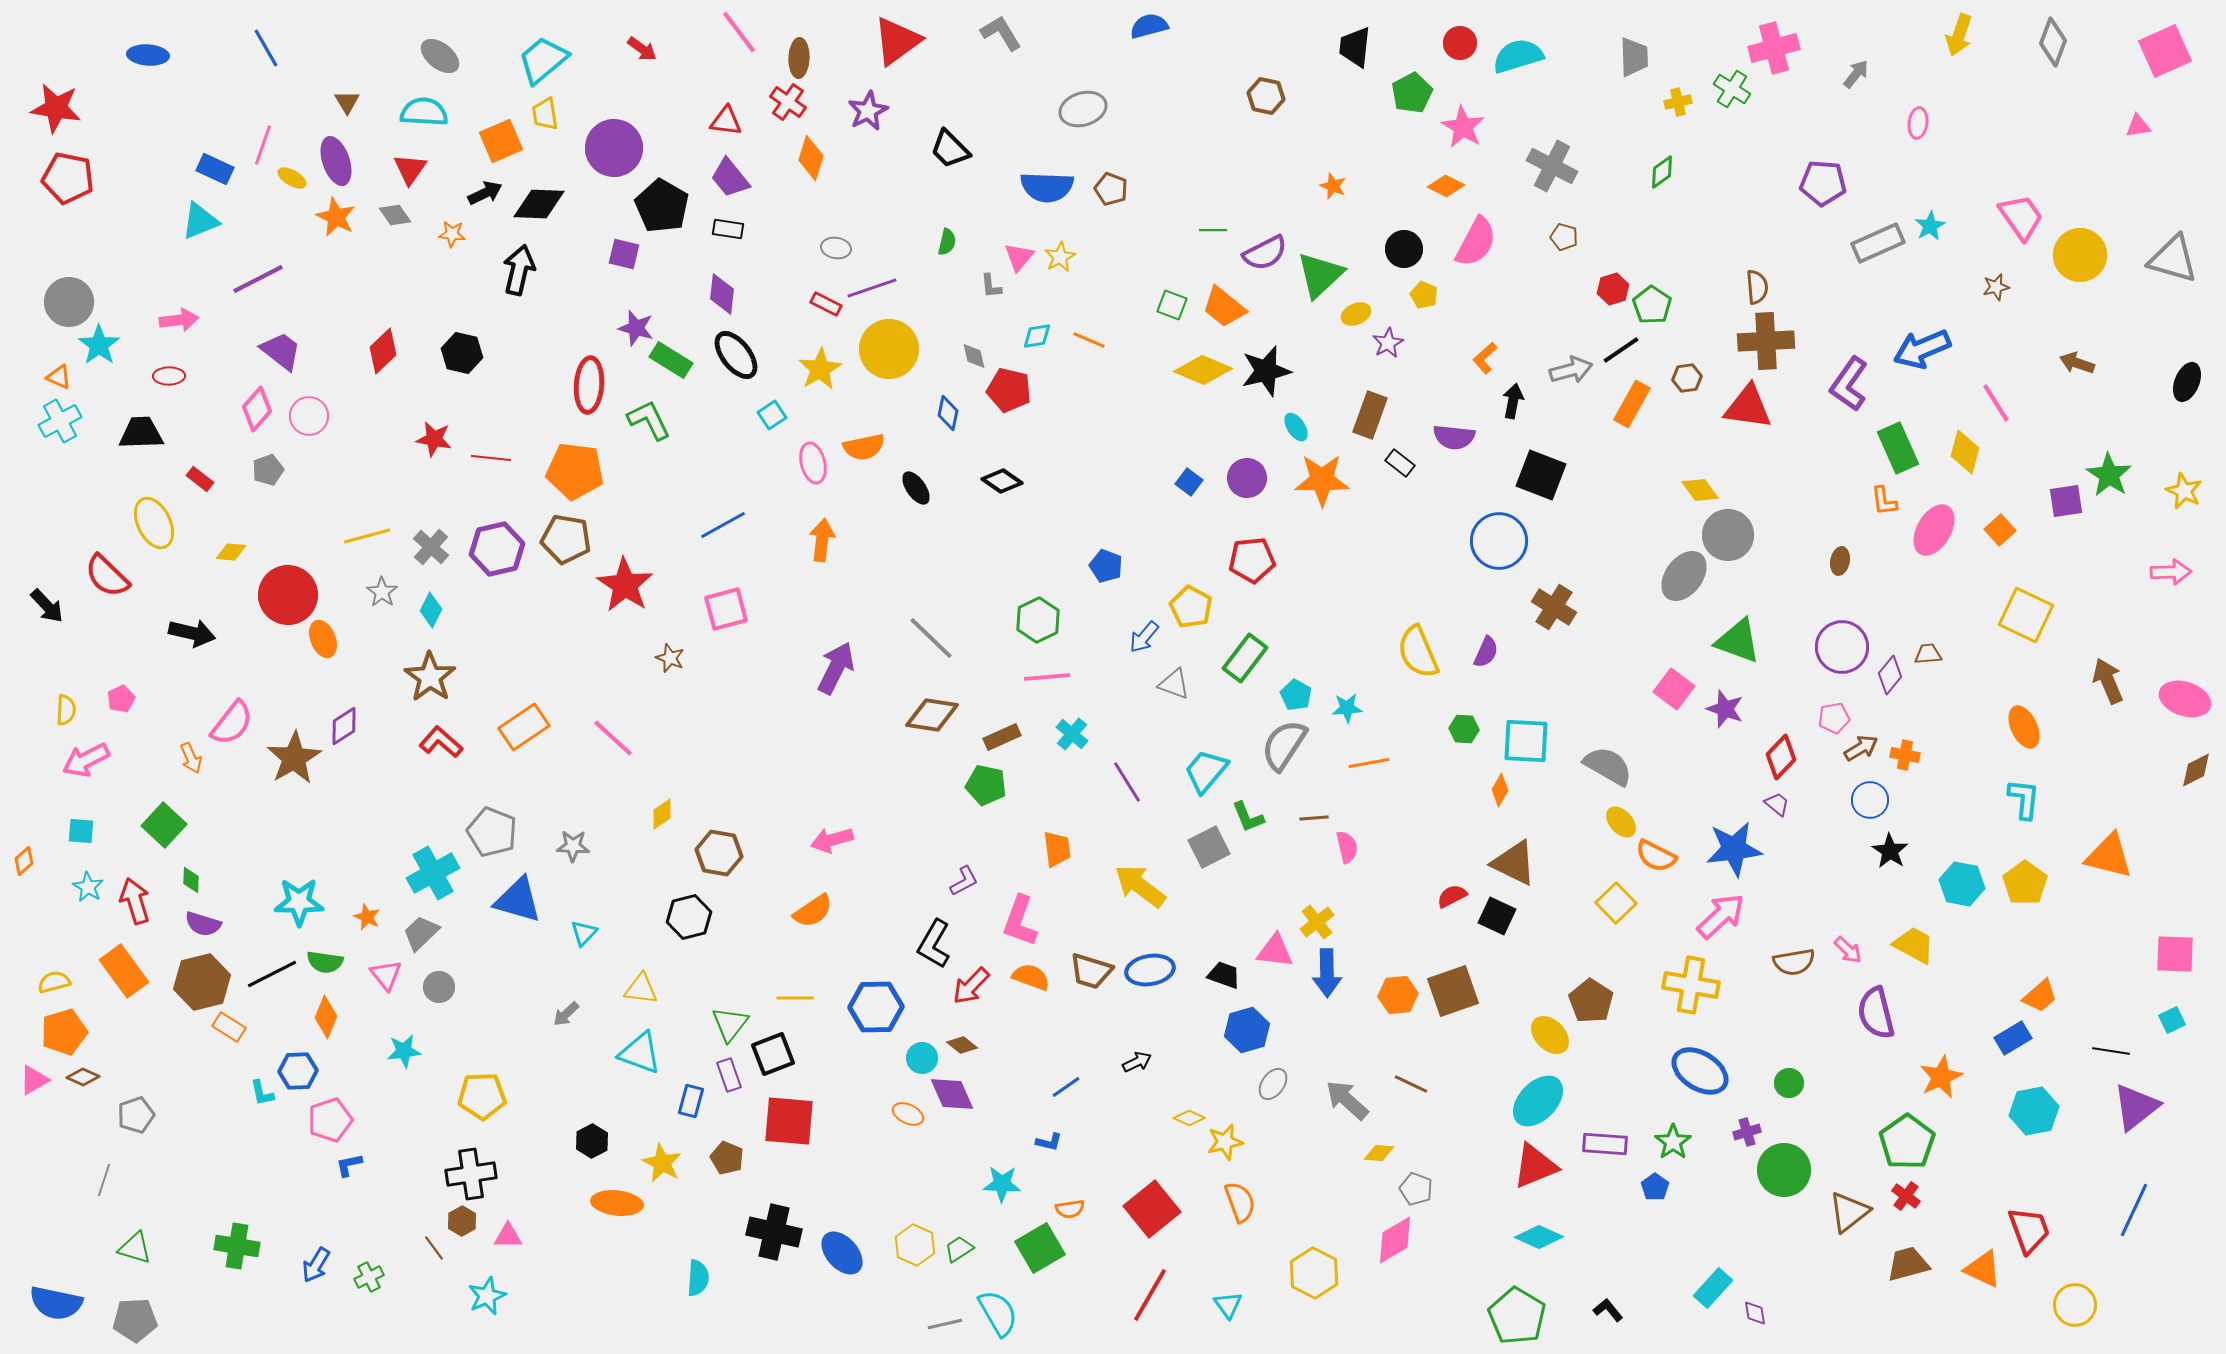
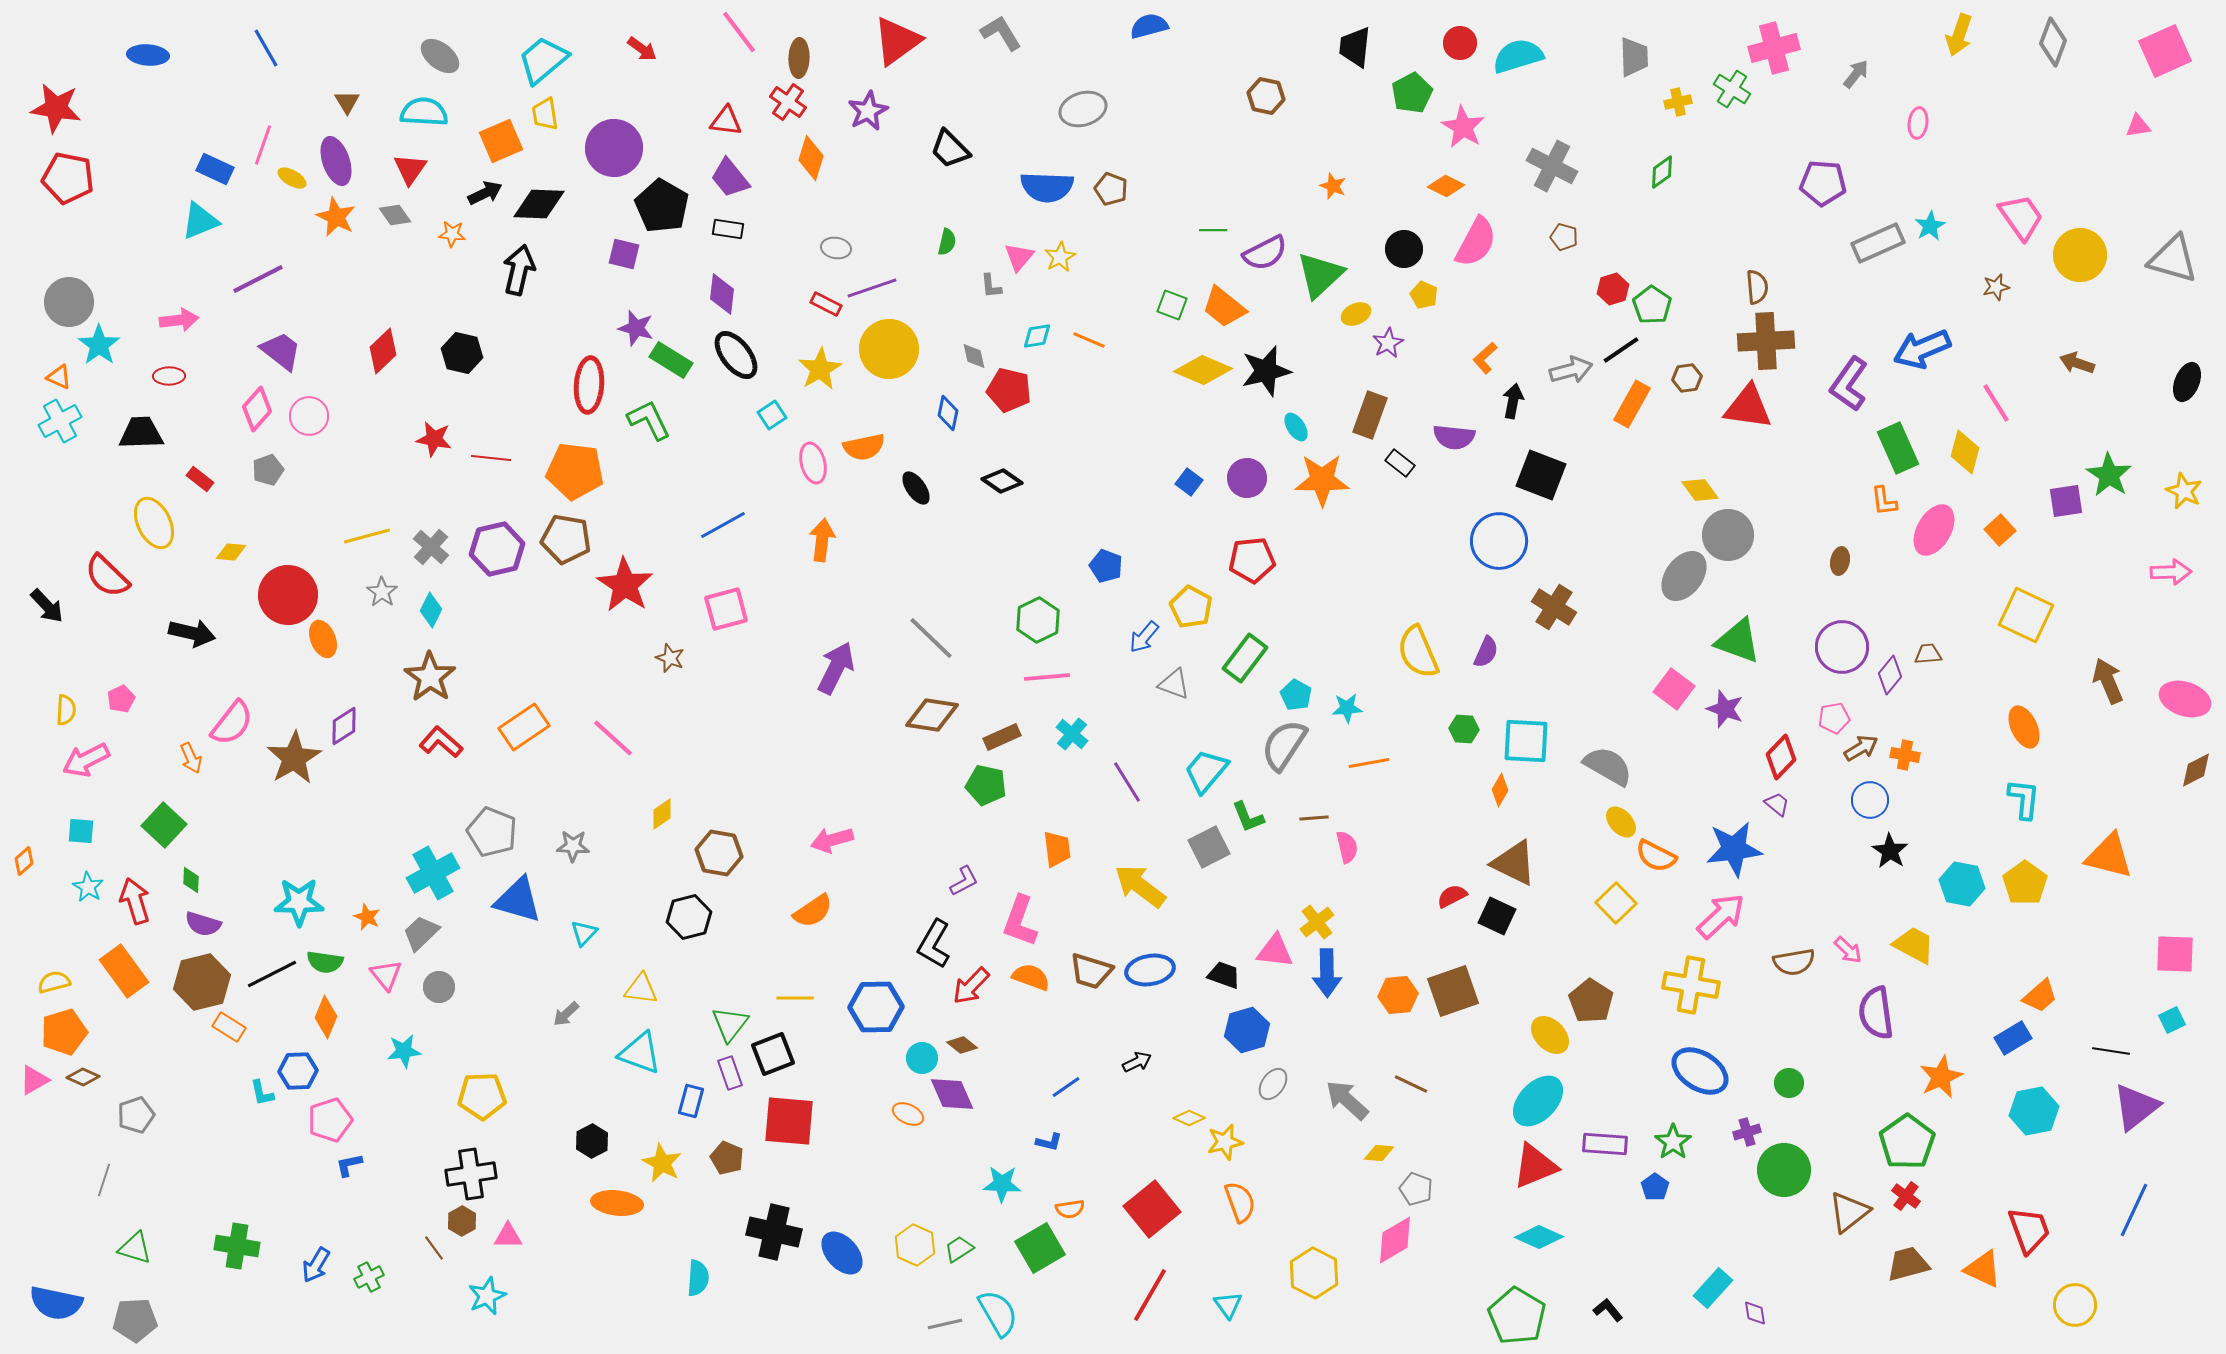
purple semicircle at (1876, 1013): rotated 6 degrees clockwise
purple rectangle at (729, 1075): moved 1 px right, 2 px up
